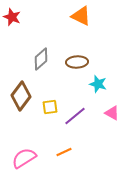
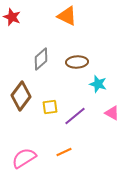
orange triangle: moved 14 px left
